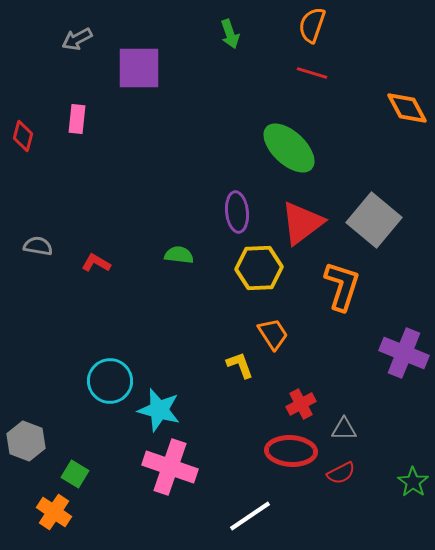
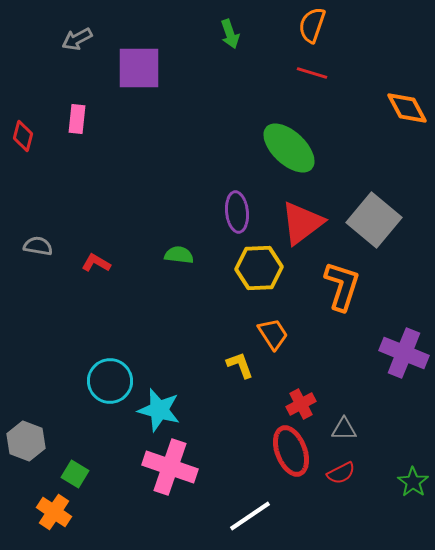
red ellipse: rotated 66 degrees clockwise
